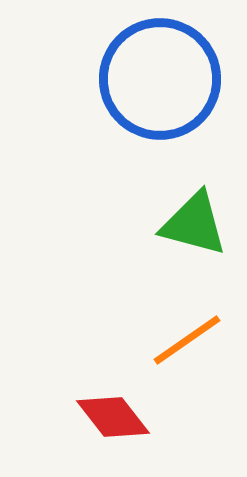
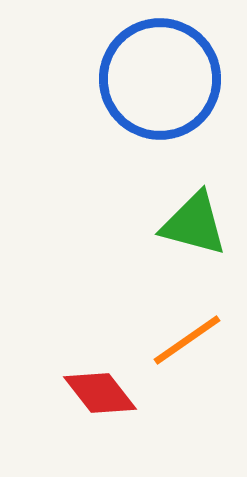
red diamond: moved 13 px left, 24 px up
